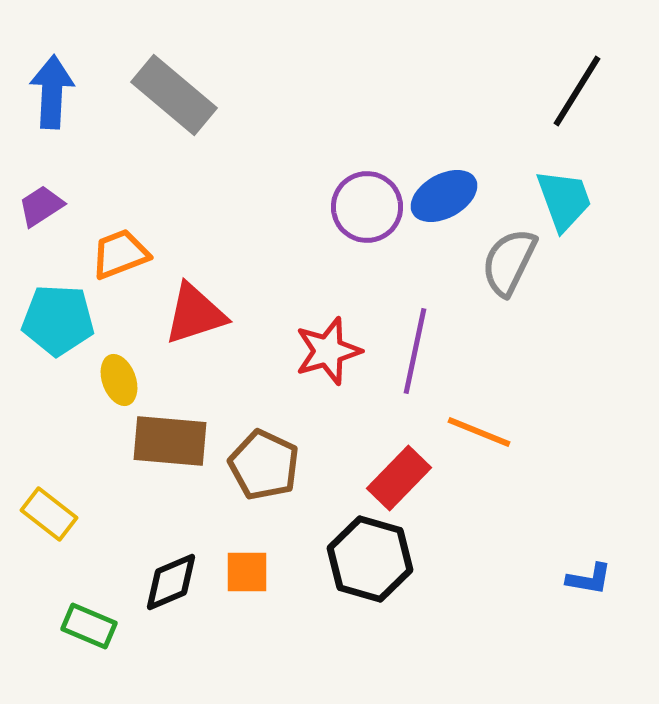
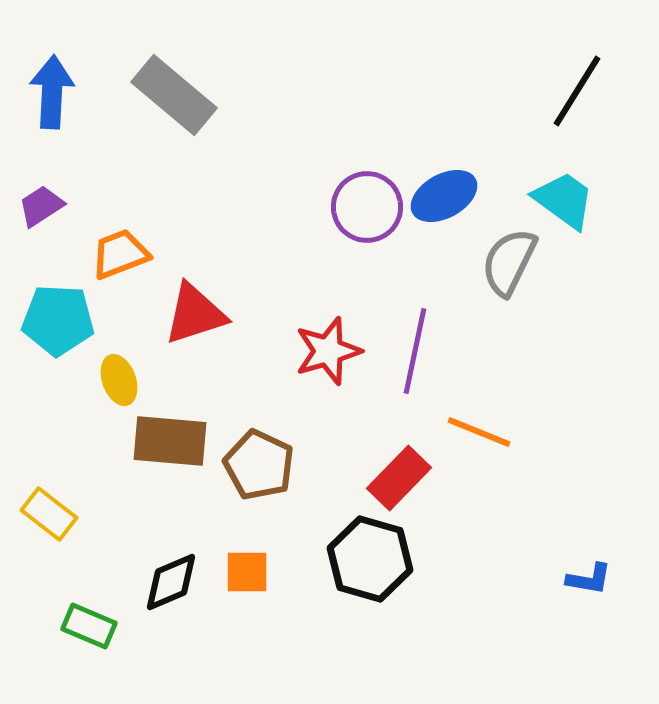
cyan trapezoid: rotated 34 degrees counterclockwise
brown pentagon: moved 5 px left
